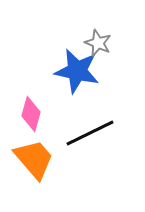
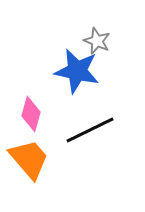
gray star: moved 1 px left, 2 px up
black line: moved 3 px up
orange trapezoid: moved 5 px left
